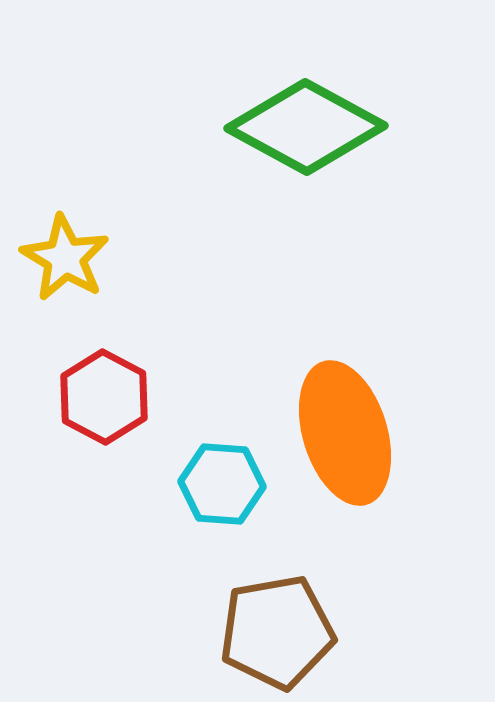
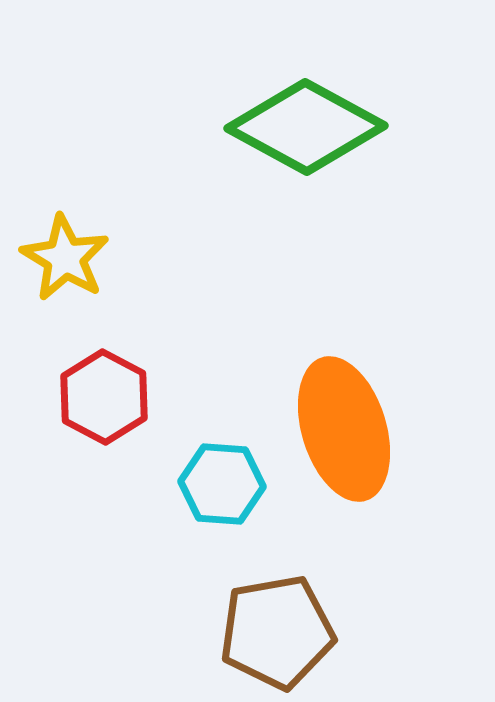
orange ellipse: moved 1 px left, 4 px up
